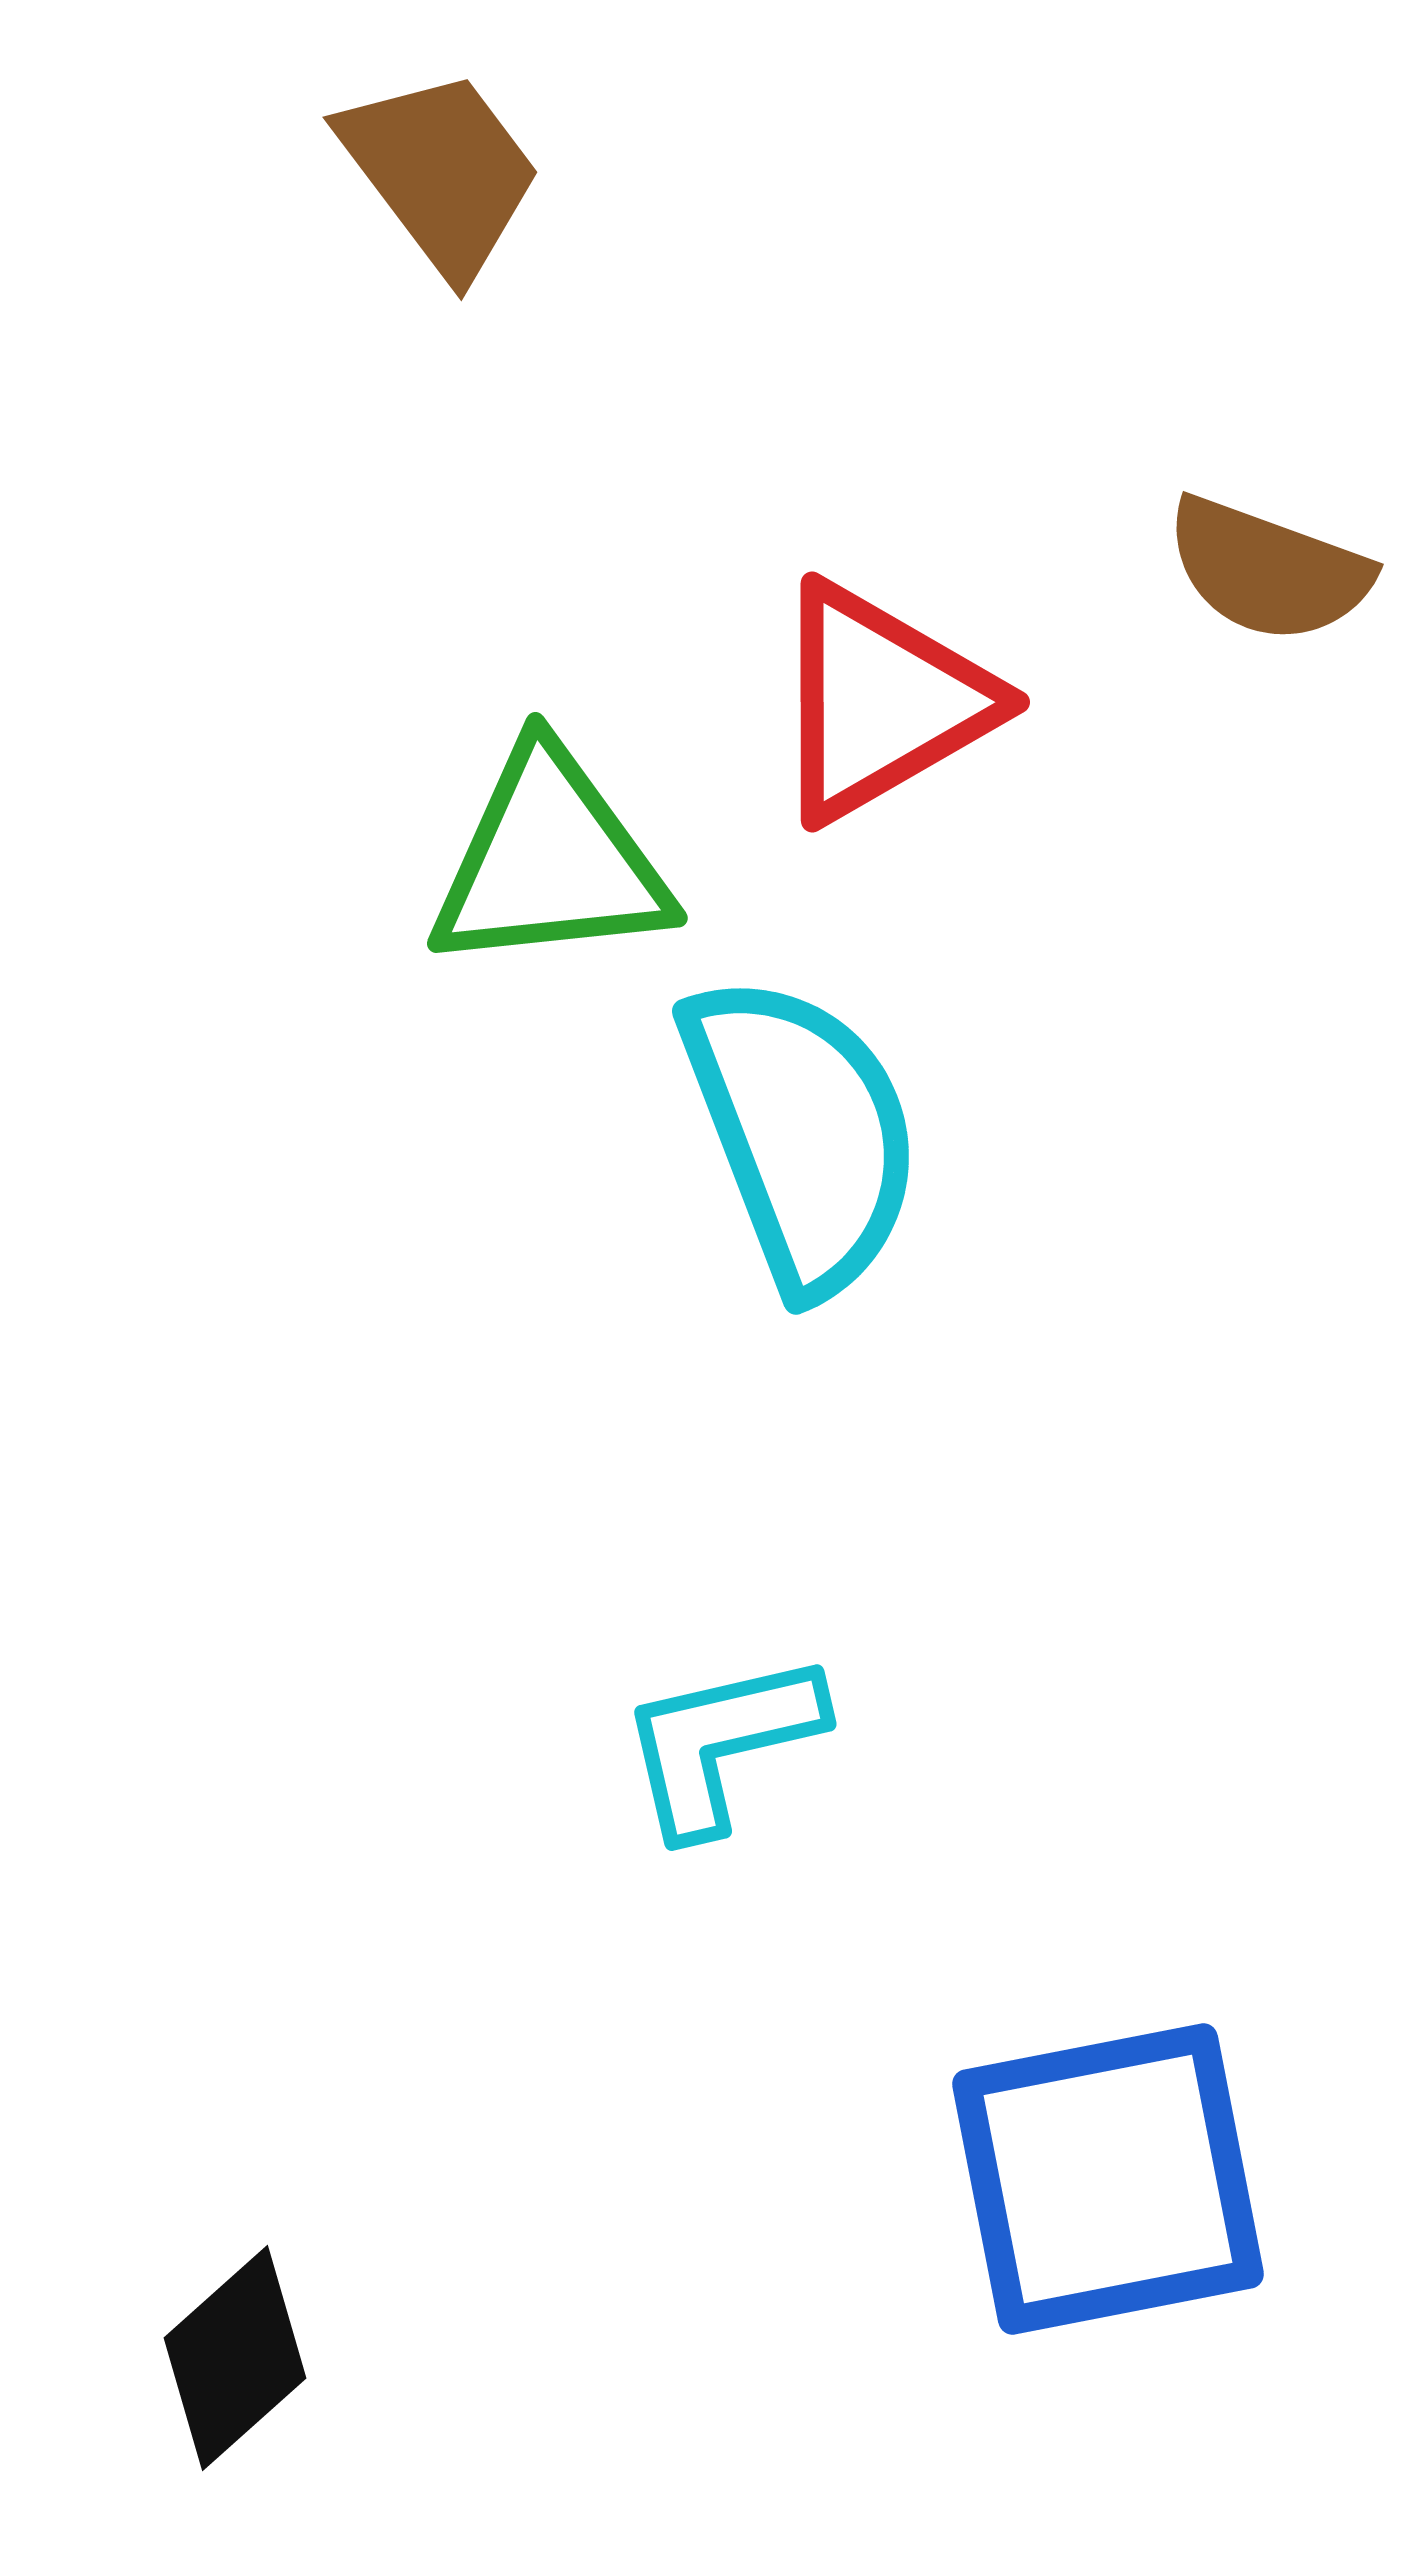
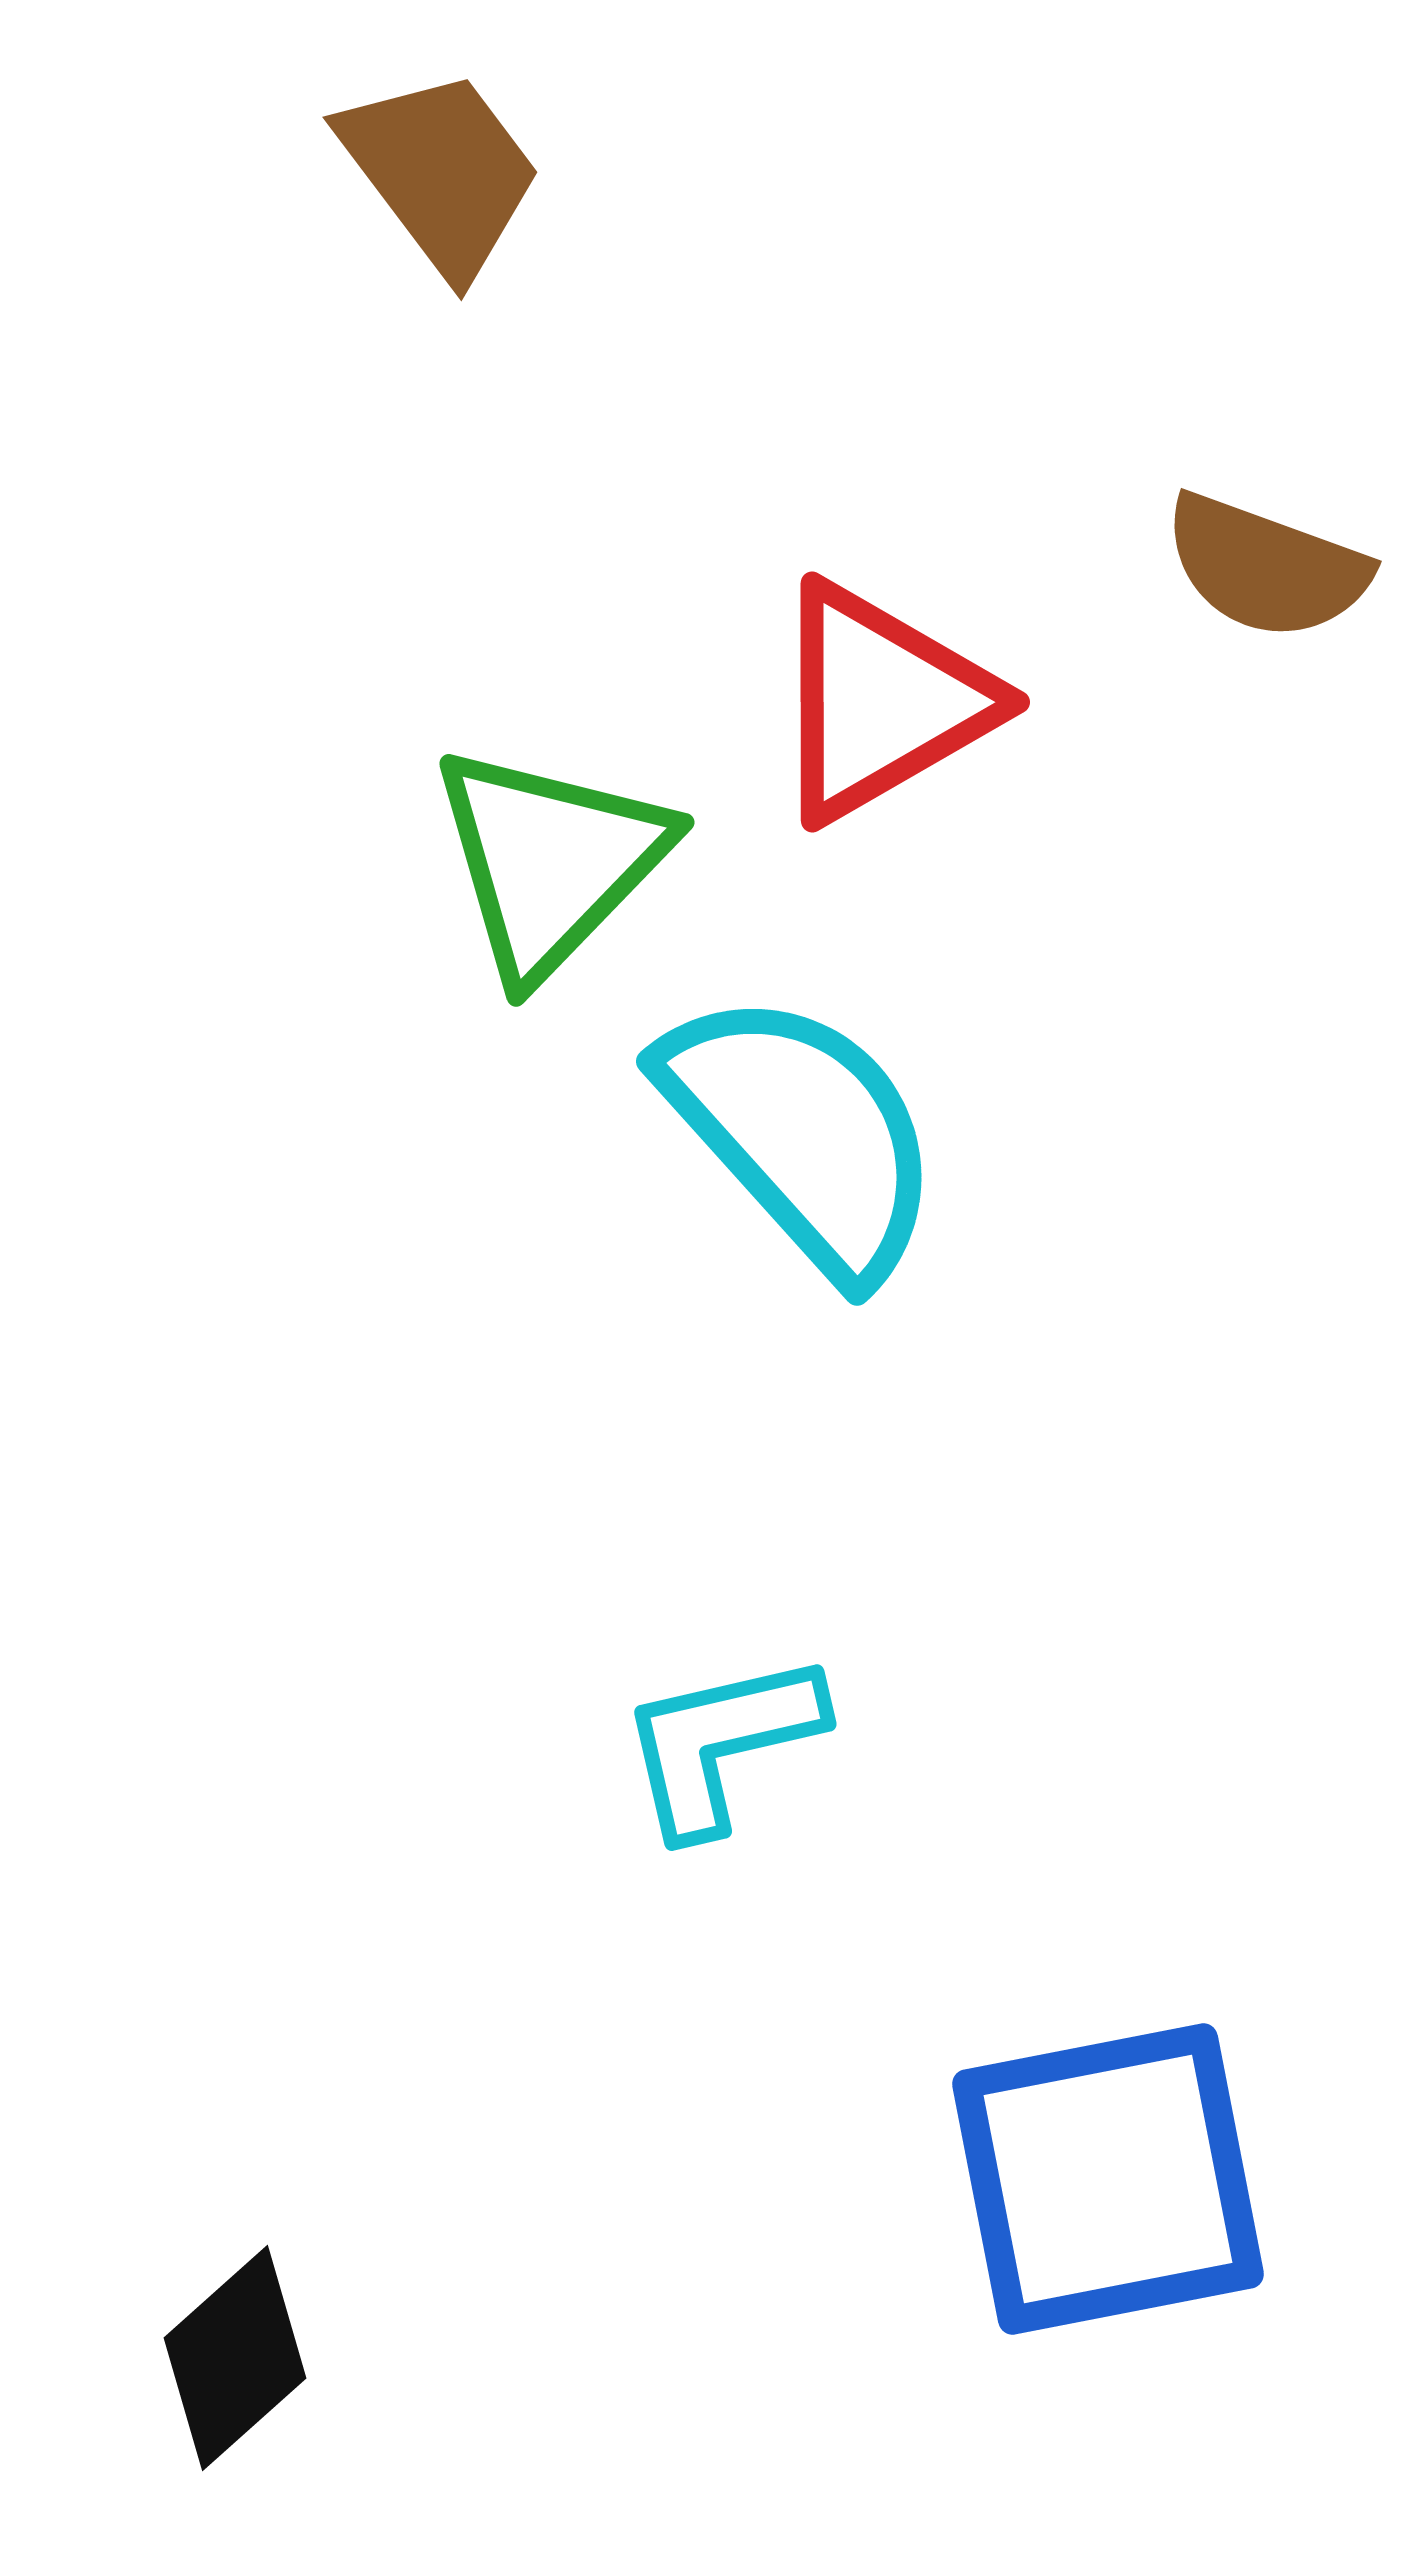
brown semicircle: moved 2 px left, 3 px up
green triangle: rotated 40 degrees counterclockwise
cyan semicircle: rotated 21 degrees counterclockwise
